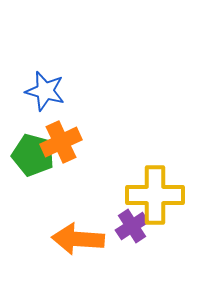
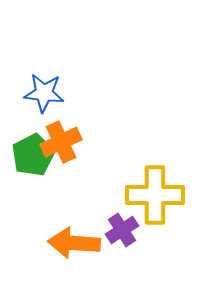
blue star: moved 1 px left, 2 px down; rotated 9 degrees counterclockwise
green pentagon: rotated 30 degrees clockwise
purple cross: moved 10 px left, 4 px down
orange arrow: moved 4 px left, 4 px down
